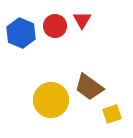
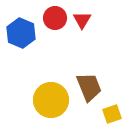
red circle: moved 8 px up
brown trapezoid: rotated 148 degrees counterclockwise
